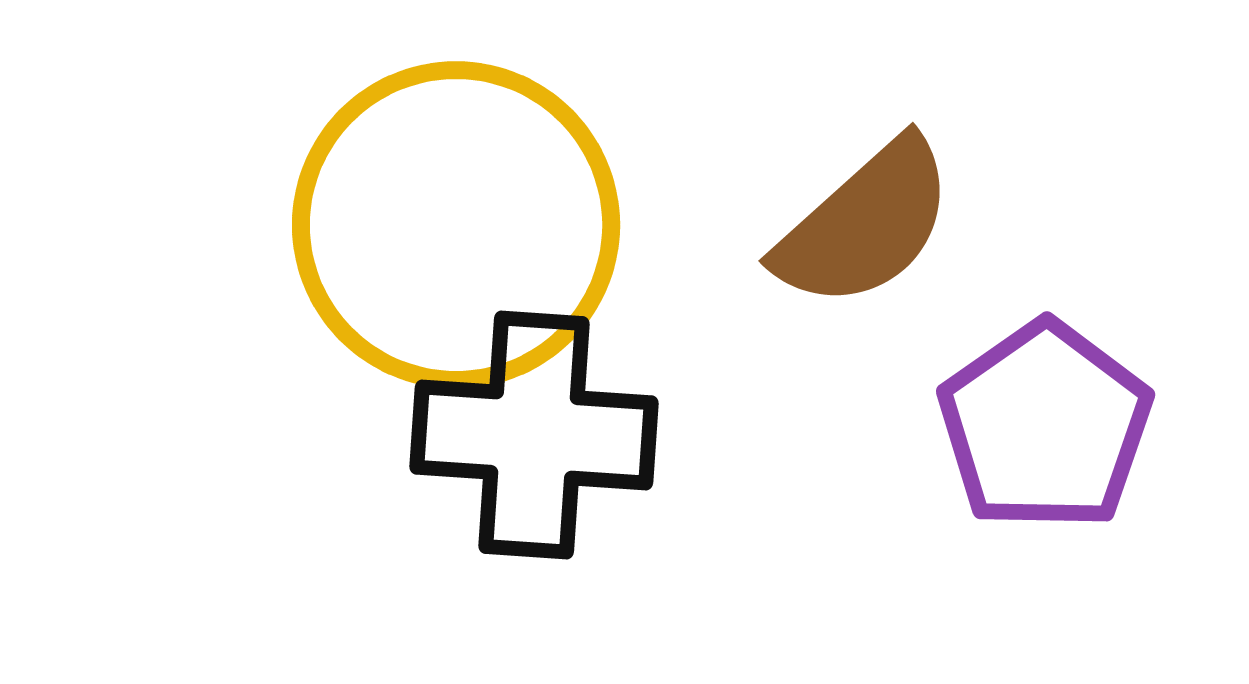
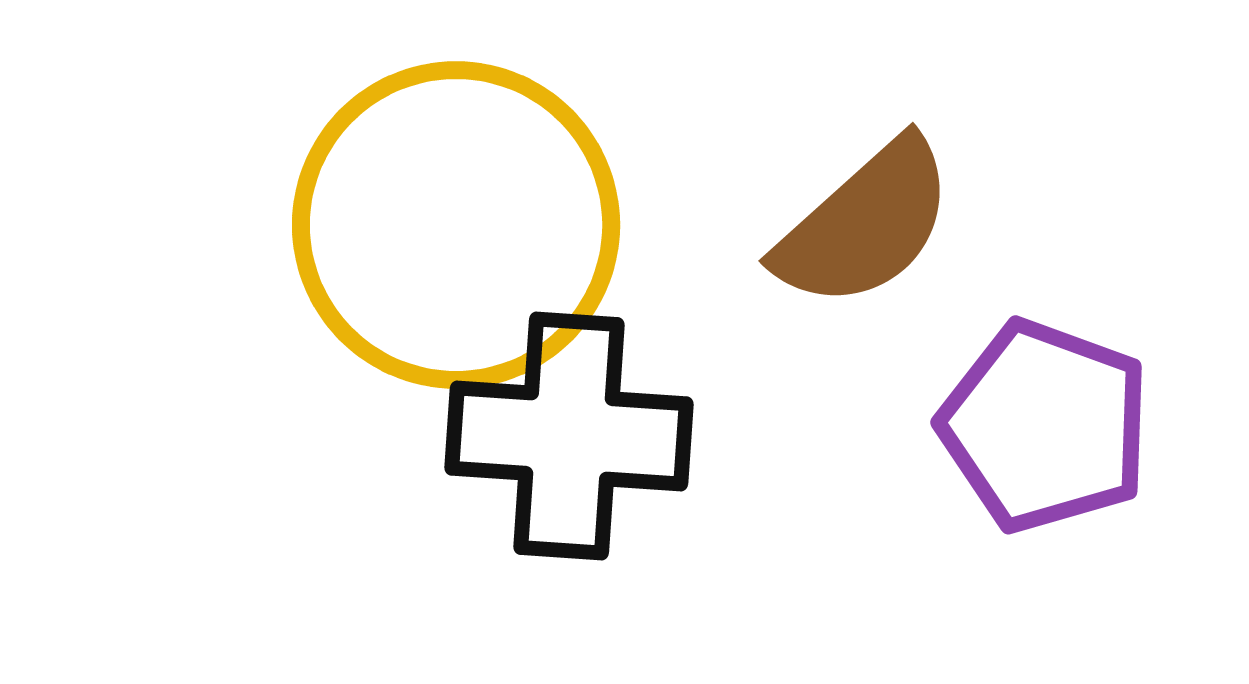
purple pentagon: rotated 17 degrees counterclockwise
black cross: moved 35 px right, 1 px down
